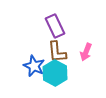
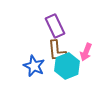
brown L-shape: moved 1 px up
cyan hexagon: moved 12 px right, 7 px up; rotated 10 degrees clockwise
